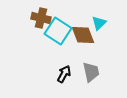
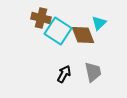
gray trapezoid: moved 2 px right
